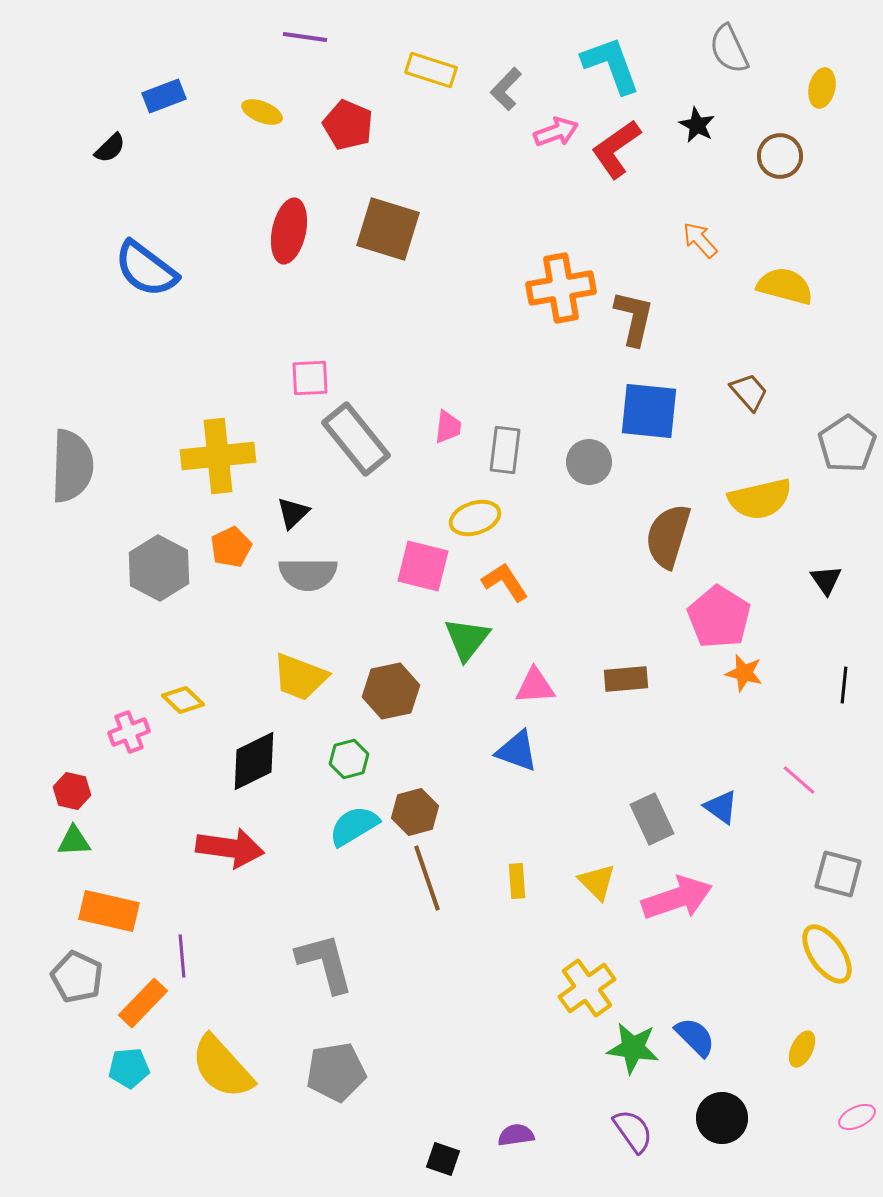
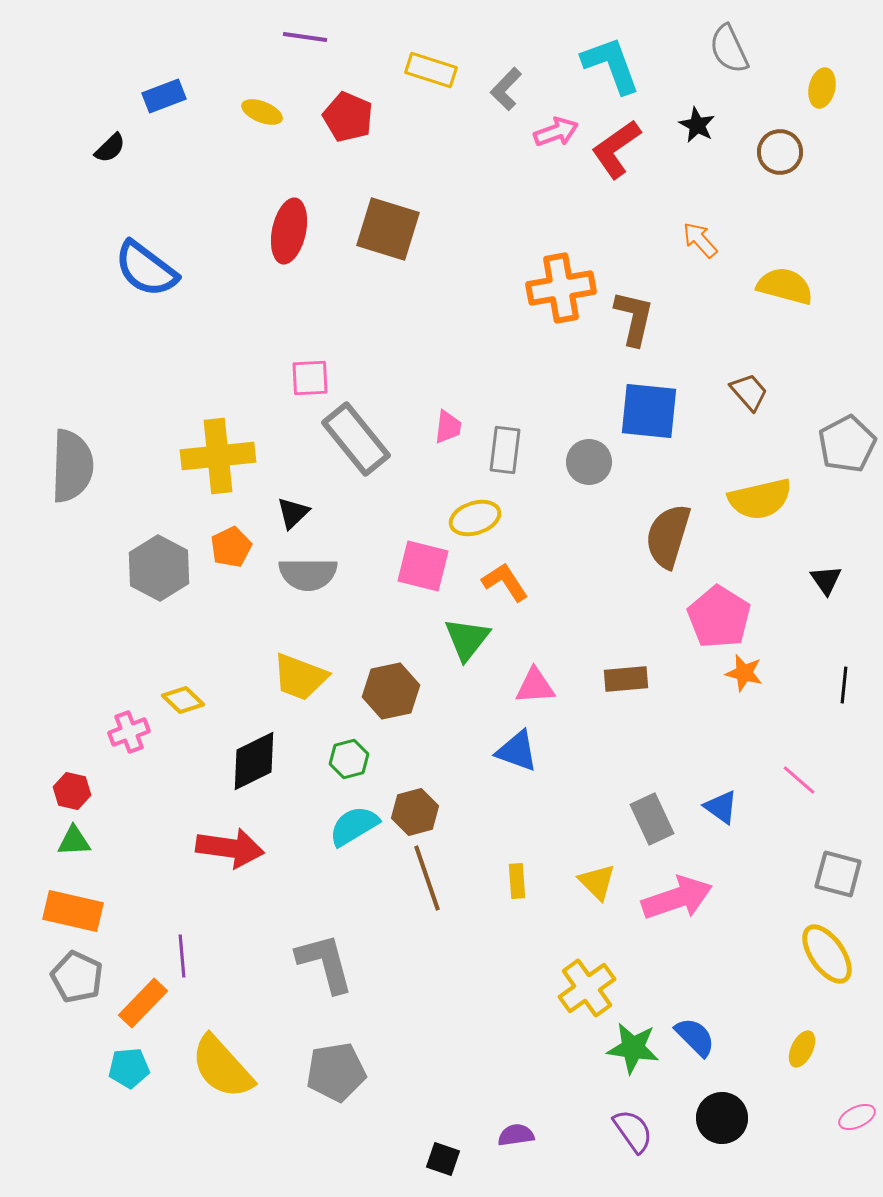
red pentagon at (348, 125): moved 8 px up
brown circle at (780, 156): moved 4 px up
gray pentagon at (847, 444): rotated 6 degrees clockwise
orange rectangle at (109, 911): moved 36 px left
